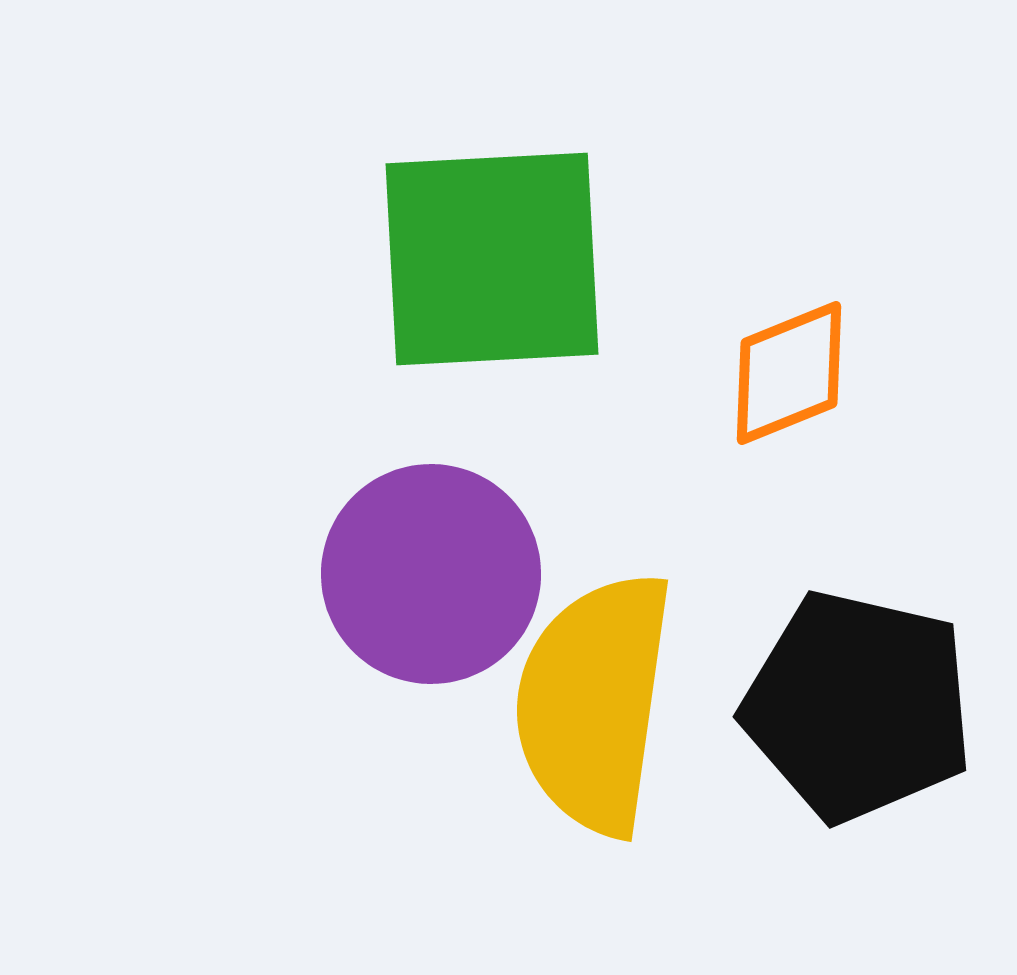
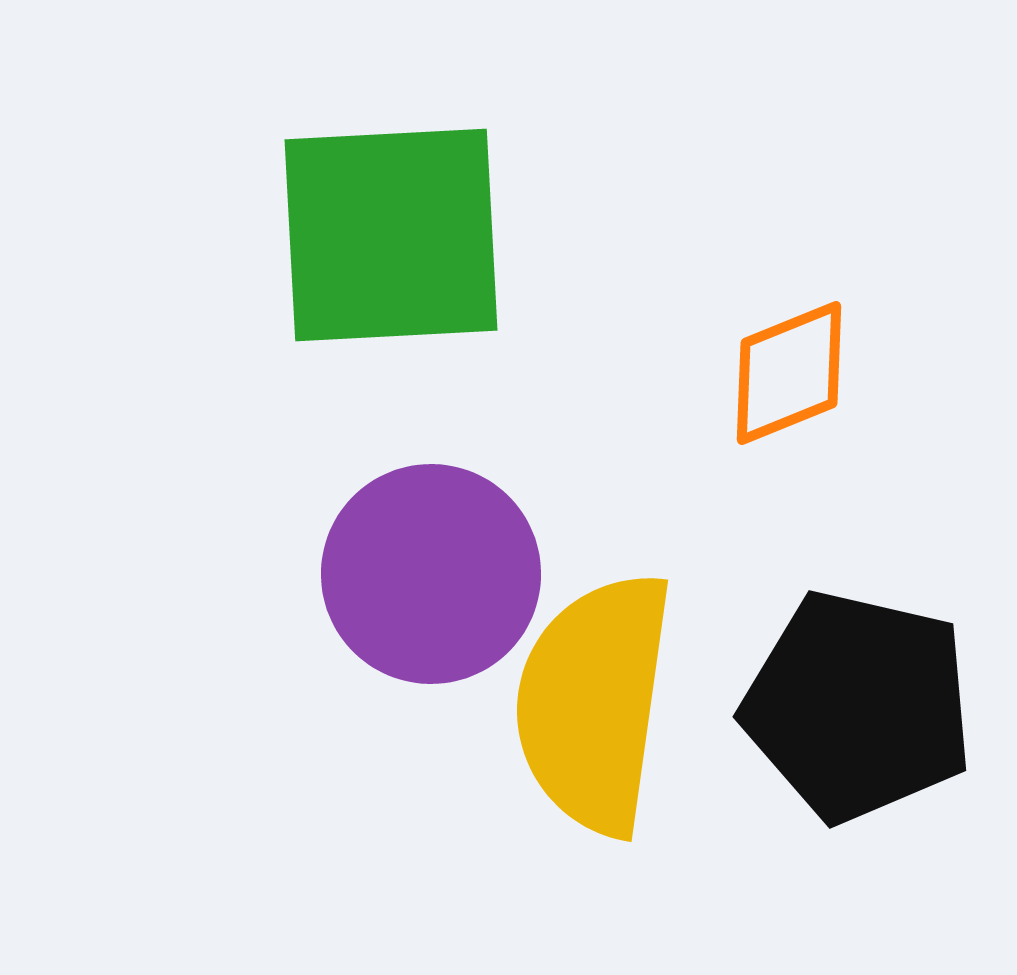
green square: moved 101 px left, 24 px up
